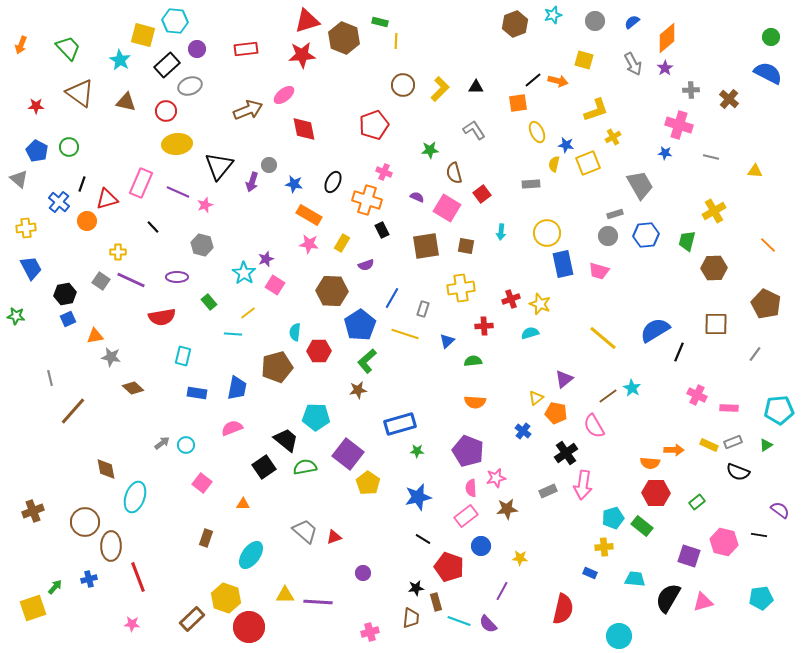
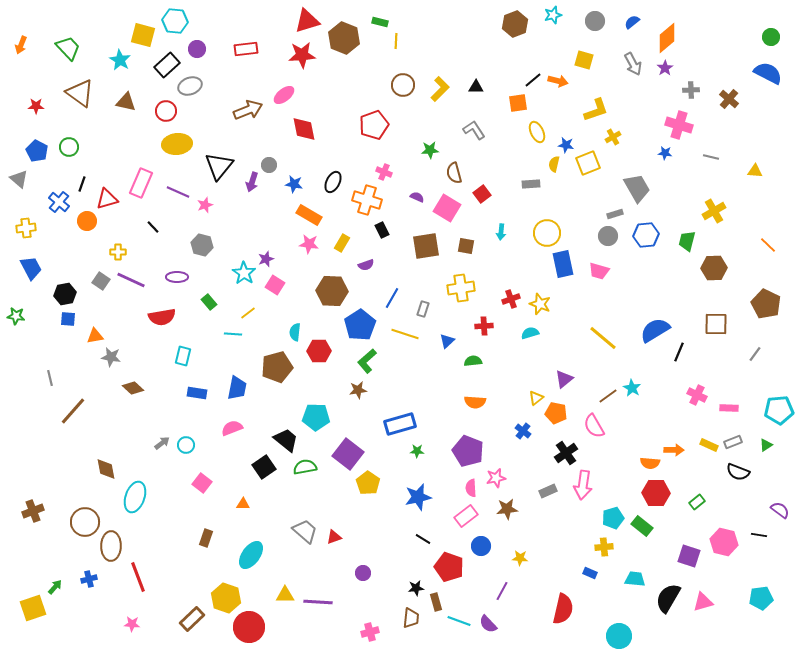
gray trapezoid at (640, 185): moved 3 px left, 3 px down
blue square at (68, 319): rotated 28 degrees clockwise
